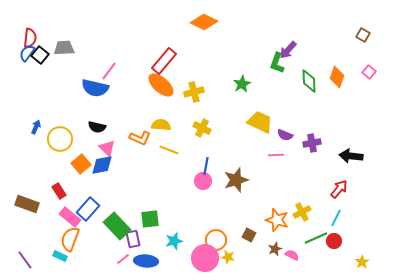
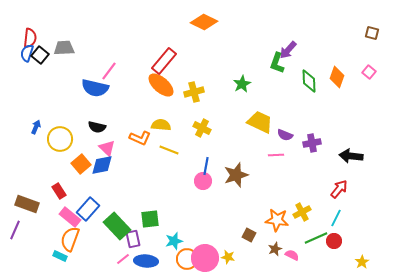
brown square at (363, 35): moved 9 px right, 2 px up; rotated 16 degrees counterclockwise
blue semicircle at (27, 53): rotated 18 degrees counterclockwise
brown star at (236, 180): moved 5 px up
orange star at (277, 220): rotated 10 degrees counterclockwise
orange circle at (216, 240): moved 29 px left, 19 px down
purple line at (25, 260): moved 10 px left, 30 px up; rotated 60 degrees clockwise
